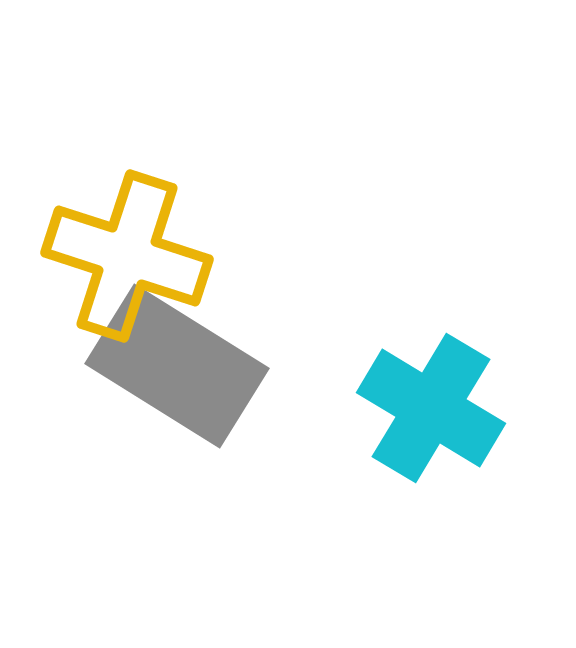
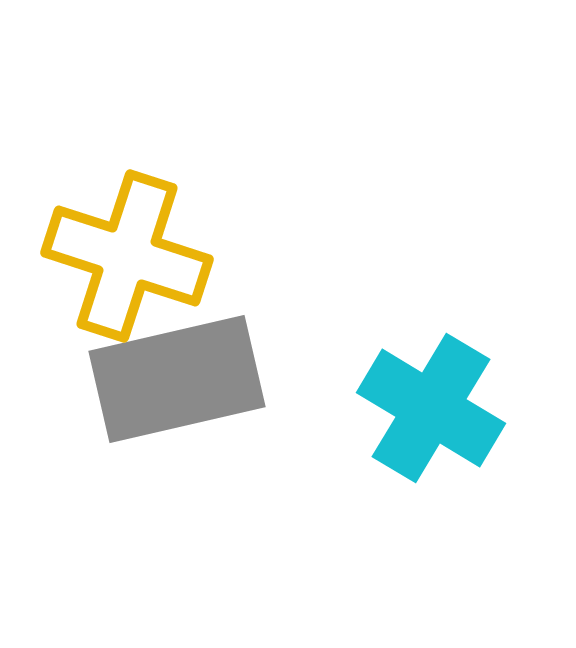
gray rectangle: moved 13 px down; rotated 45 degrees counterclockwise
